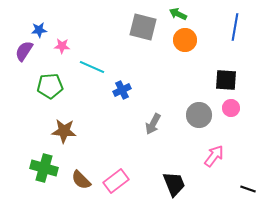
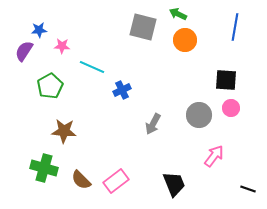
green pentagon: rotated 25 degrees counterclockwise
